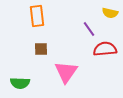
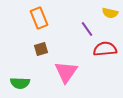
orange rectangle: moved 2 px right, 2 px down; rotated 15 degrees counterclockwise
purple line: moved 2 px left
brown square: rotated 16 degrees counterclockwise
